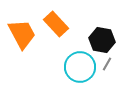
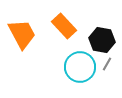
orange rectangle: moved 8 px right, 2 px down
